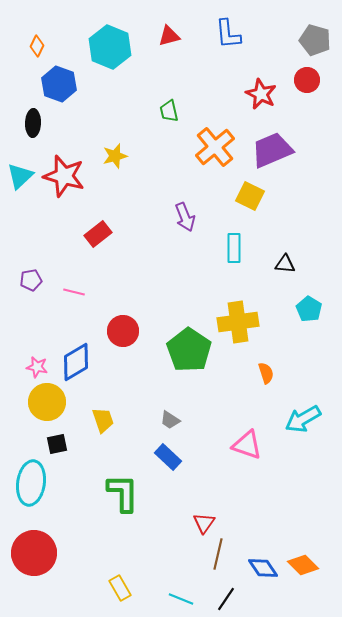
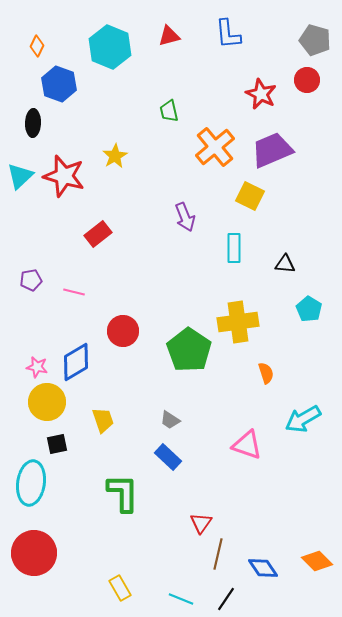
yellow star at (115, 156): rotated 15 degrees counterclockwise
red triangle at (204, 523): moved 3 px left
orange diamond at (303, 565): moved 14 px right, 4 px up
